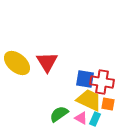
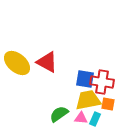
red triangle: rotated 30 degrees counterclockwise
yellow trapezoid: moved 1 px left; rotated 36 degrees counterclockwise
pink triangle: rotated 24 degrees counterclockwise
